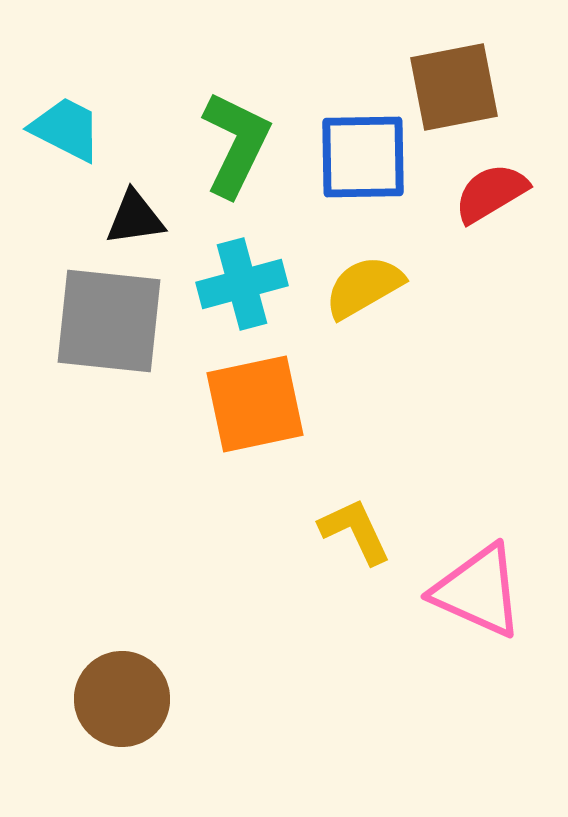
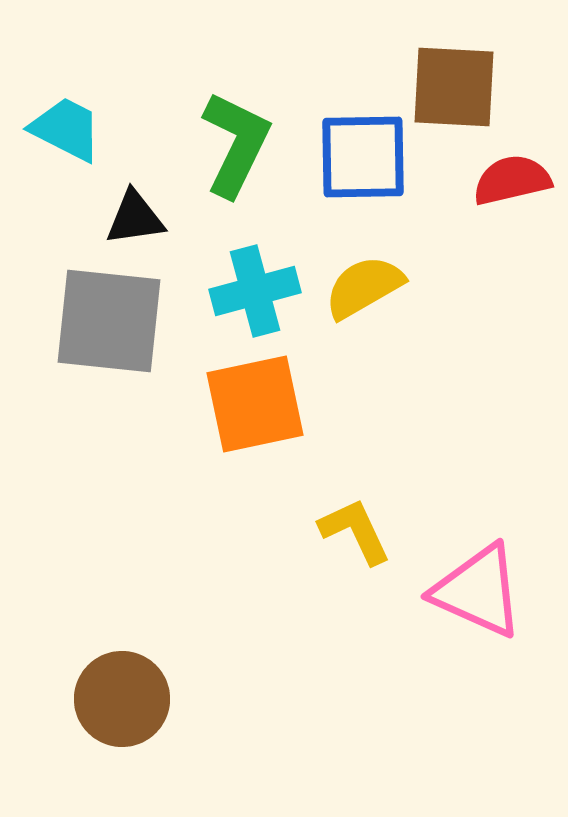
brown square: rotated 14 degrees clockwise
red semicircle: moved 21 px right, 13 px up; rotated 18 degrees clockwise
cyan cross: moved 13 px right, 7 px down
